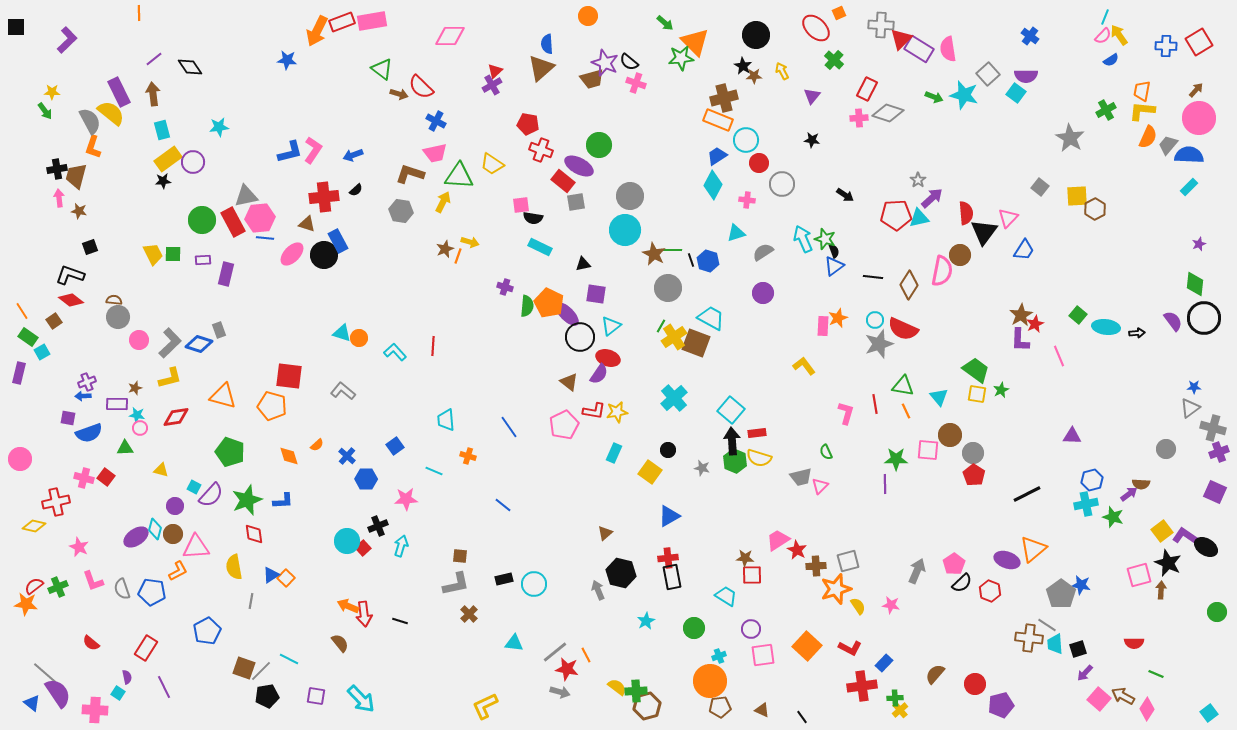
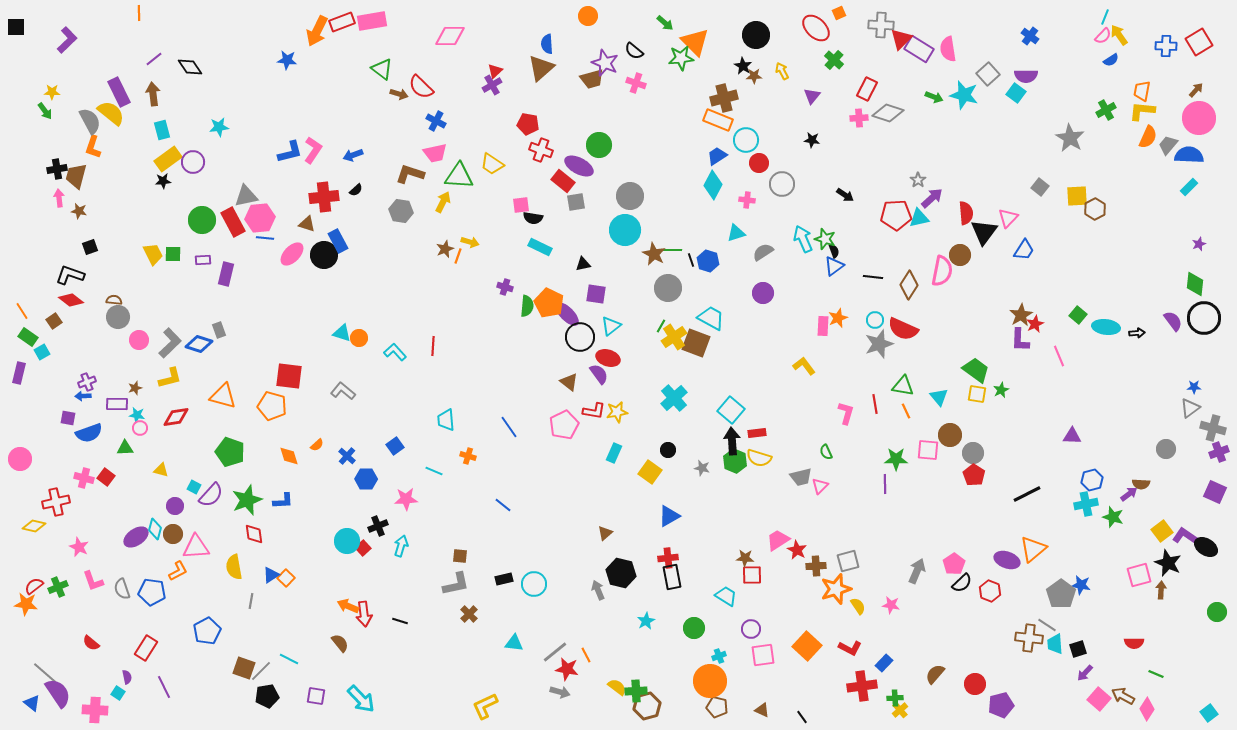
black semicircle at (629, 62): moved 5 px right, 11 px up
purple semicircle at (599, 374): rotated 70 degrees counterclockwise
brown pentagon at (720, 707): moved 3 px left; rotated 20 degrees clockwise
